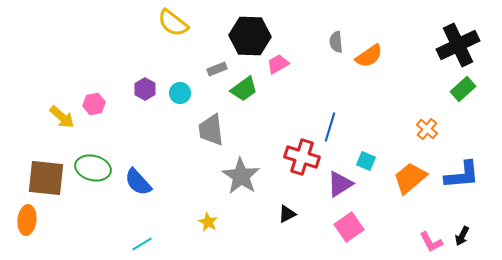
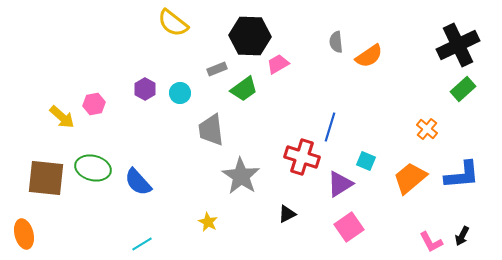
orange ellipse: moved 3 px left, 14 px down; rotated 20 degrees counterclockwise
